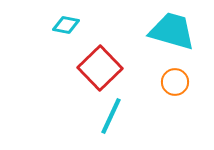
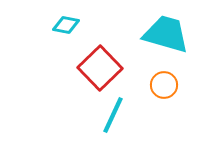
cyan trapezoid: moved 6 px left, 3 px down
orange circle: moved 11 px left, 3 px down
cyan line: moved 2 px right, 1 px up
